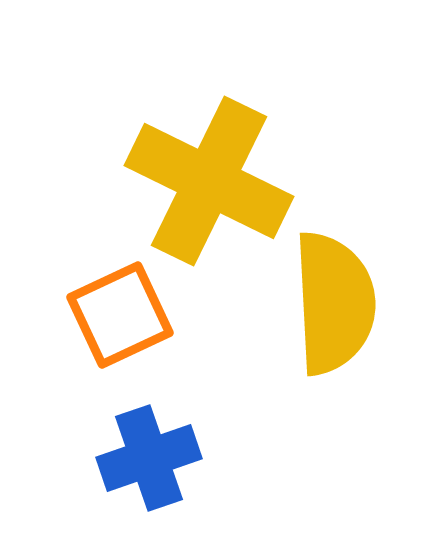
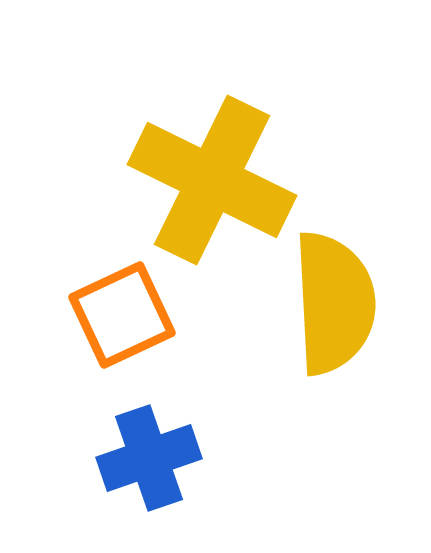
yellow cross: moved 3 px right, 1 px up
orange square: moved 2 px right
